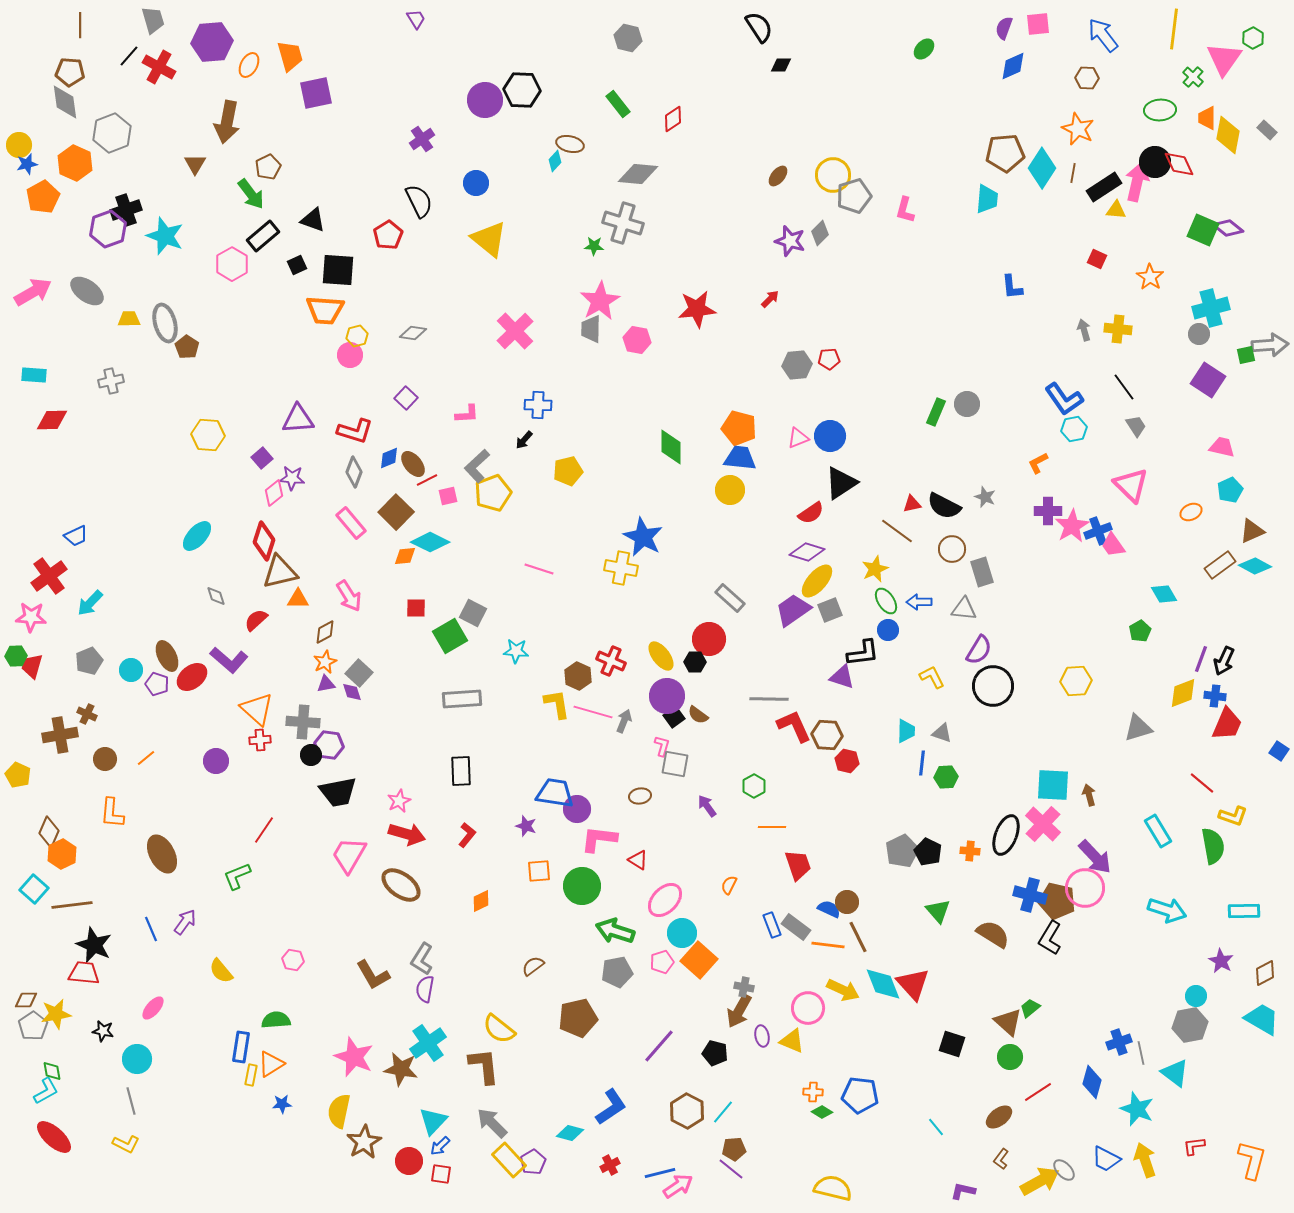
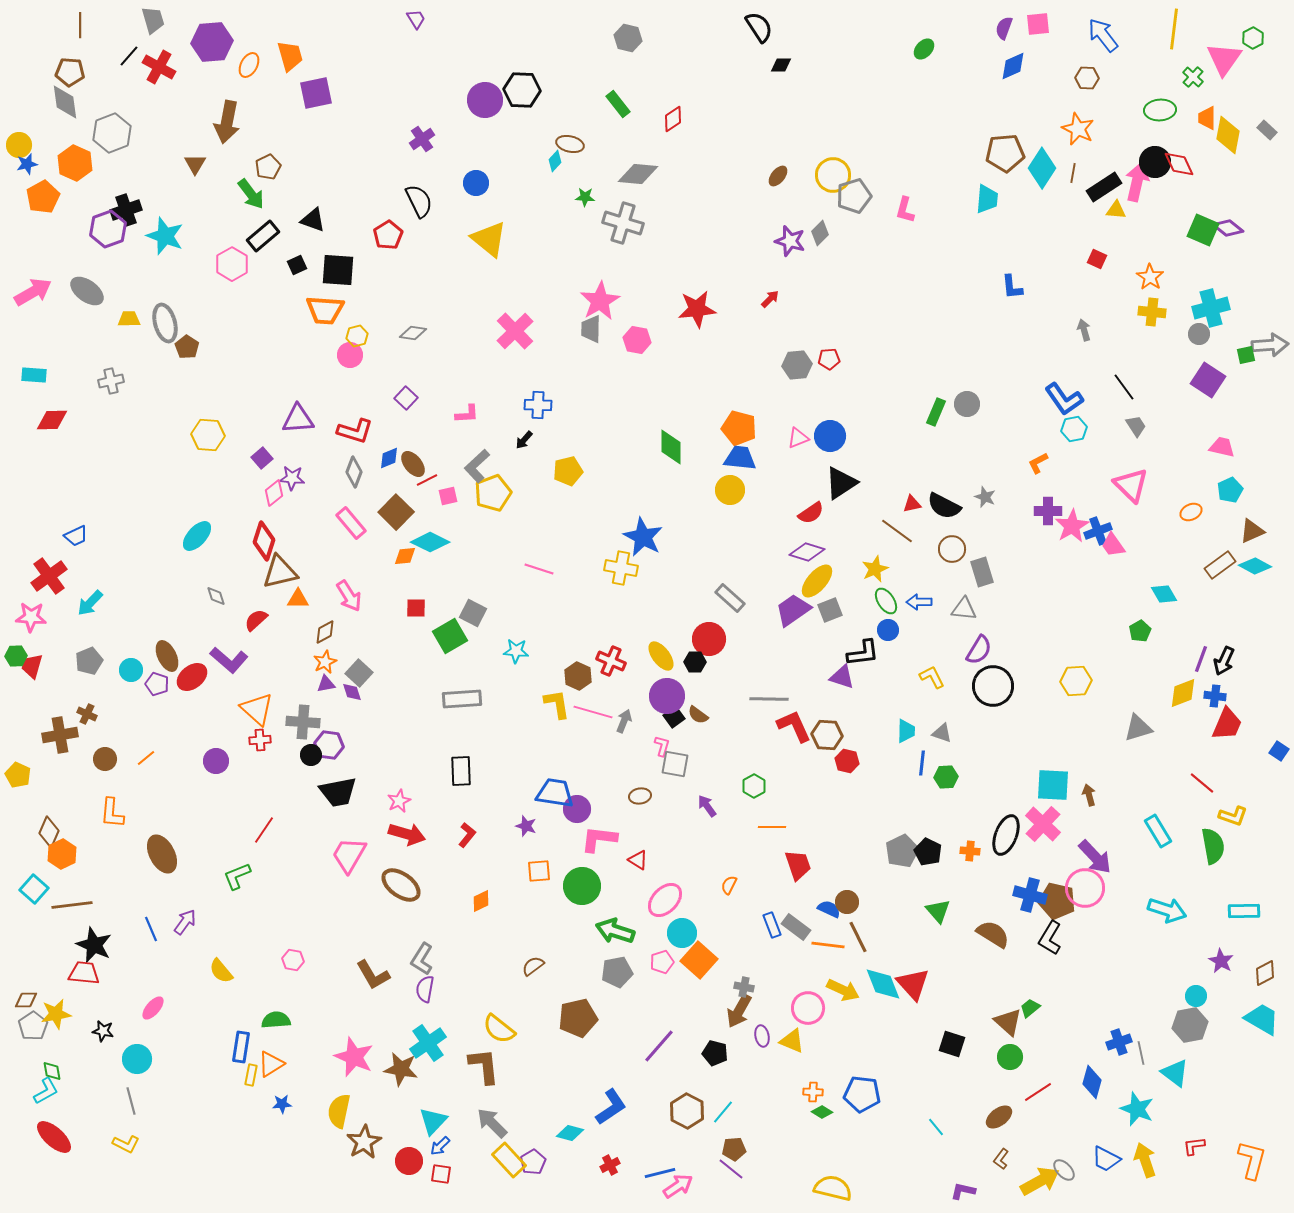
green star at (594, 246): moved 9 px left, 49 px up
yellow cross at (1118, 329): moved 34 px right, 17 px up
blue pentagon at (860, 1095): moved 2 px right, 1 px up
